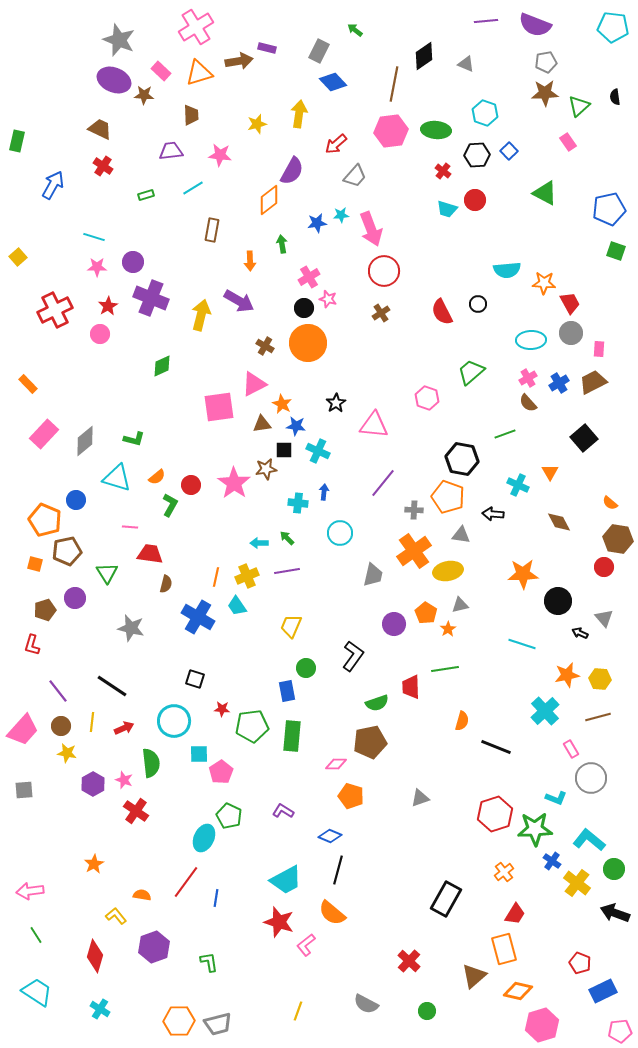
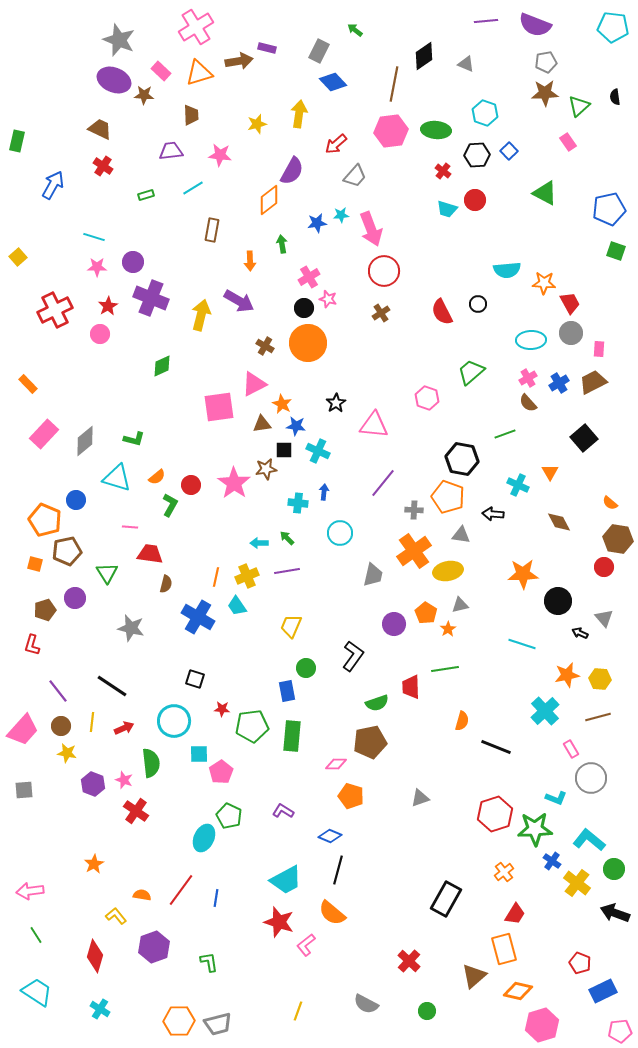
purple hexagon at (93, 784): rotated 10 degrees counterclockwise
red line at (186, 882): moved 5 px left, 8 px down
